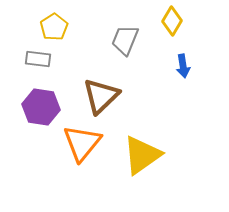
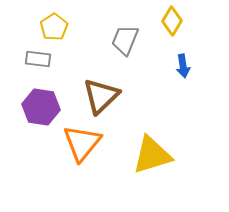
yellow triangle: moved 10 px right; rotated 18 degrees clockwise
